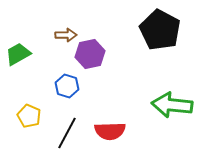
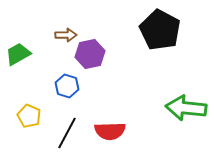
green arrow: moved 14 px right, 3 px down
